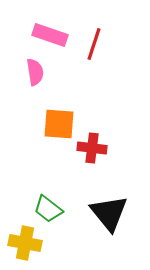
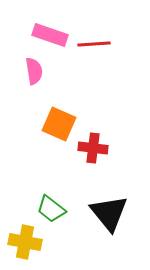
red line: rotated 68 degrees clockwise
pink semicircle: moved 1 px left, 1 px up
orange square: rotated 20 degrees clockwise
red cross: moved 1 px right
green trapezoid: moved 3 px right
yellow cross: moved 1 px up
